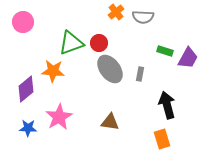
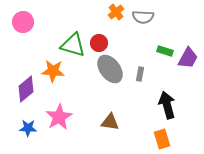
green triangle: moved 2 px right, 2 px down; rotated 36 degrees clockwise
